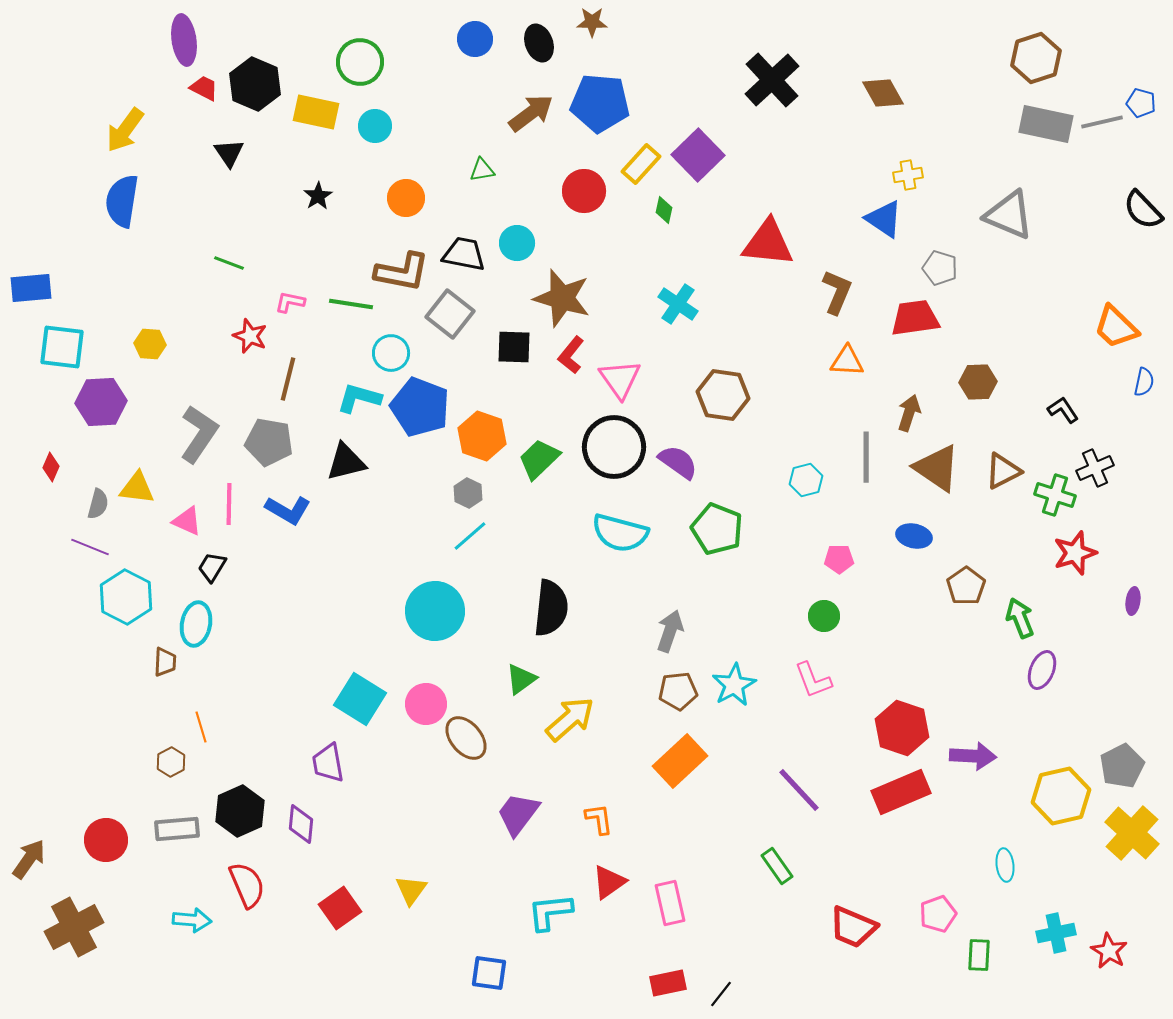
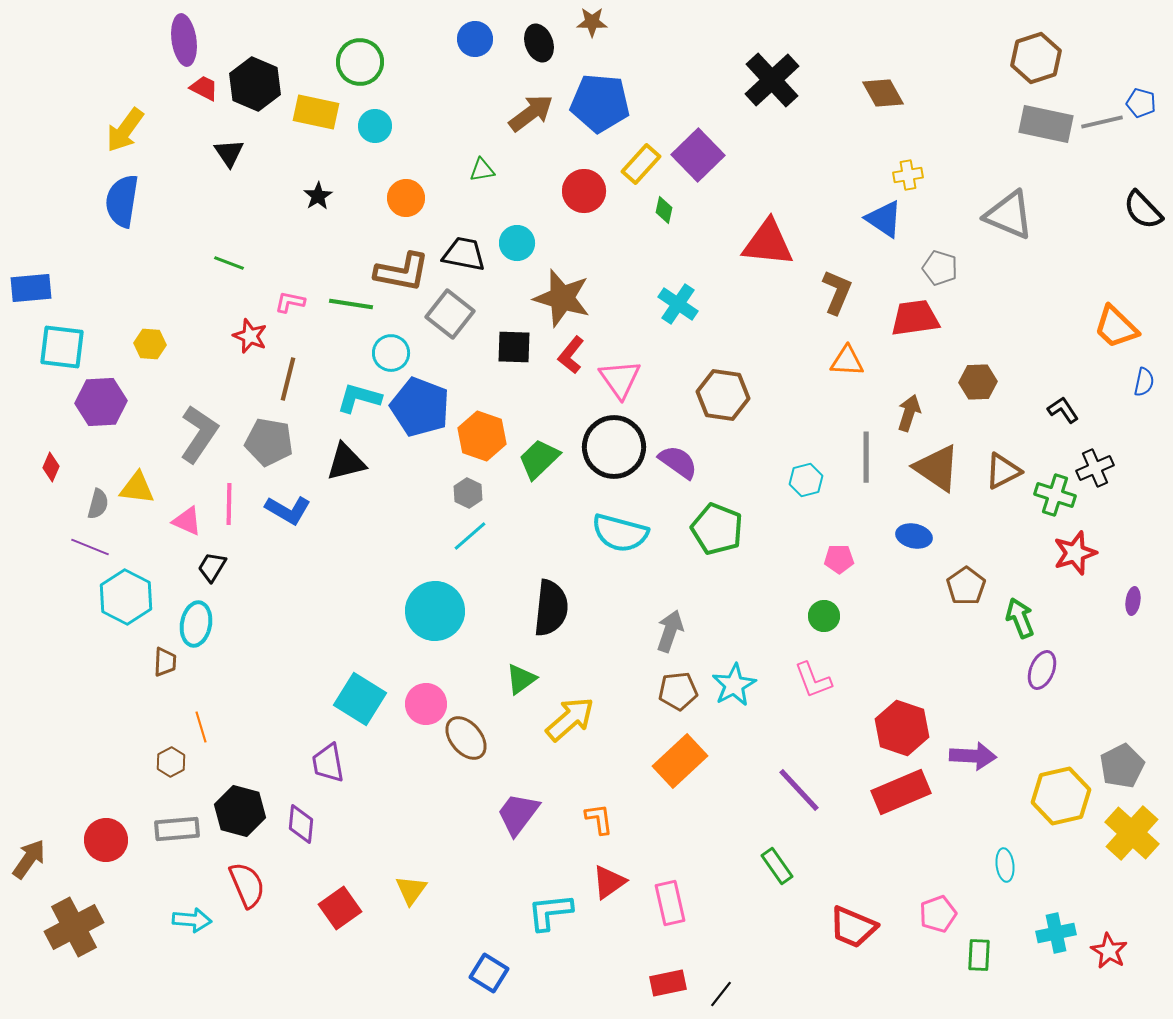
black hexagon at (240, 811): rotated 21 degrees counterclockwise
blue square at (489, 973): rotated 24 degrees clockwise
